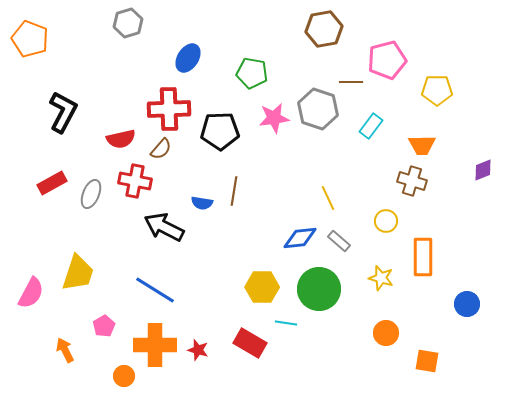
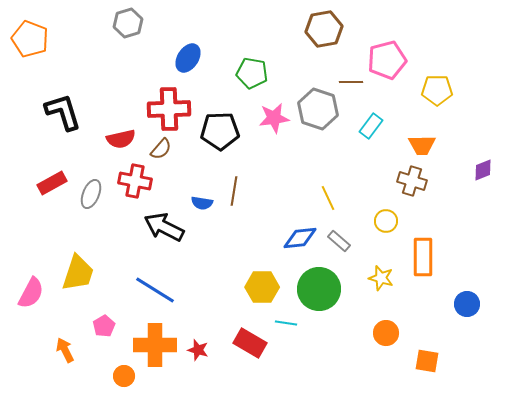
black L-shape at (63, 112): rotated 45 degrees counterclockwise
